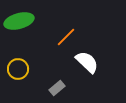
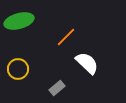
white semicircle: moved 1 px down
